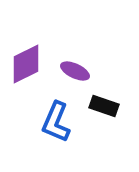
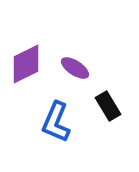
purple ellipse: moved 3 px up; rotated 8 degrees clockwise
black rectangle: moved 4 px right; rotated 40 degrees clockwise
